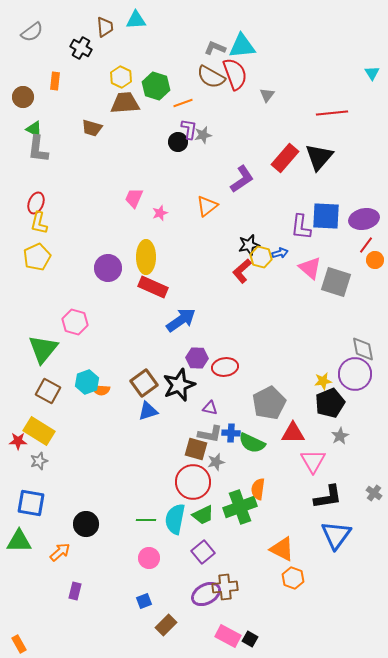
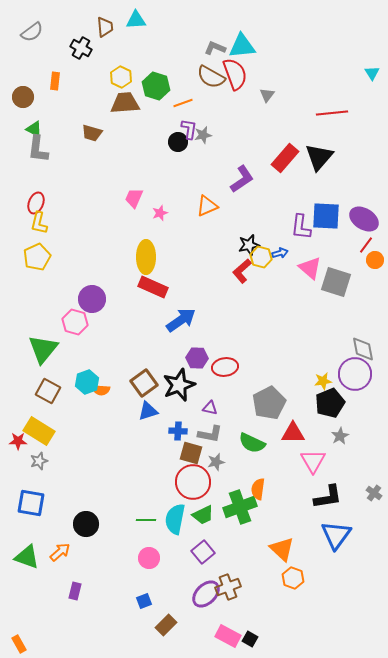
brown trapezoid at (92, 128): moved 5 px down
orange triangle at (207, 206): rotated 15 degrees clockwise
purple ellipse at (364, 219): rotated 44 degrees clockwise
purple circle at (108, 268): moved 16 px left, 31 px down
blue cross at (231, 433): moved 53 px left, 2 px up
brown square at (196, 449): moved 5 px left, 4 px down
green triangle at (19, 541): moved 8 px right, 16 px down; rotated 20 degrees clockwise
orange triangle at (282, 549): rotated 16 degrees clockwise
brown cross at (225, 587): moved 3 px right; rotated 15 degrees counterclockwise
purple ellipse at (206, 594): rotated 16 degrees counterclockwise
